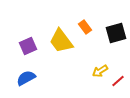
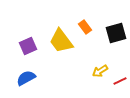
red line: moved 2 px right; rotated 16 degrees clockwise
